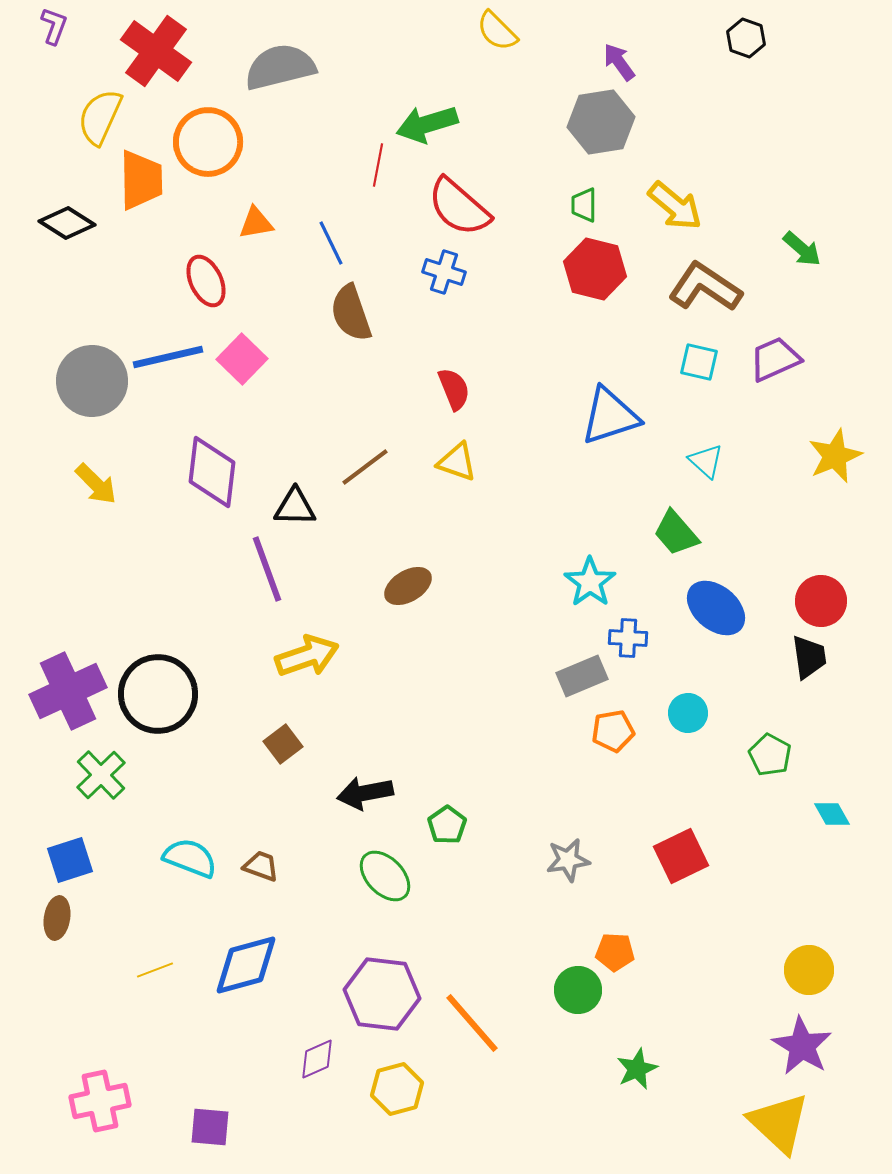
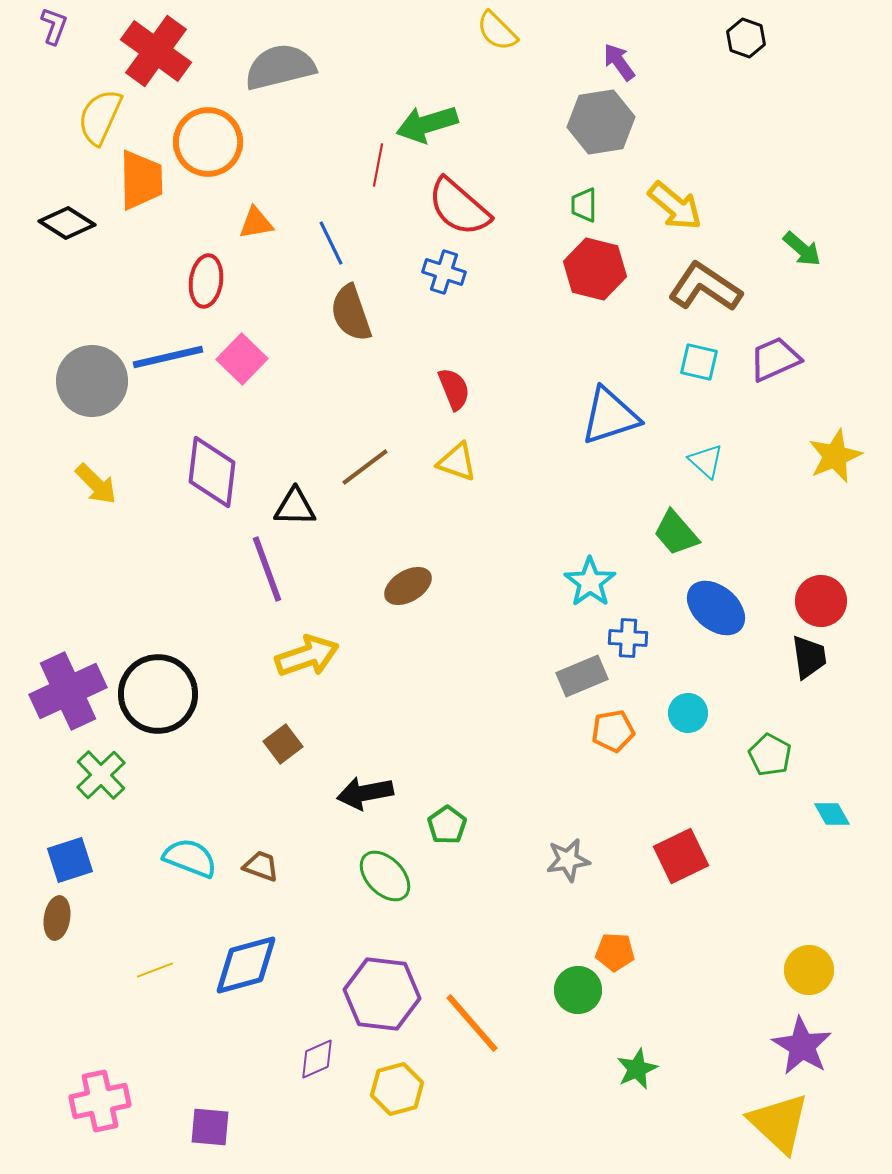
red ellipse at (206, 281): rotated 33 degrees clockwise
